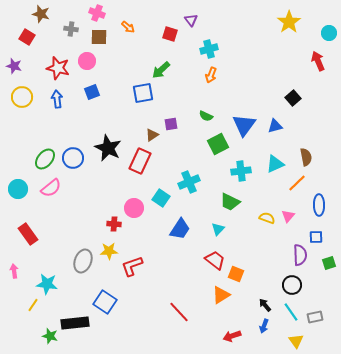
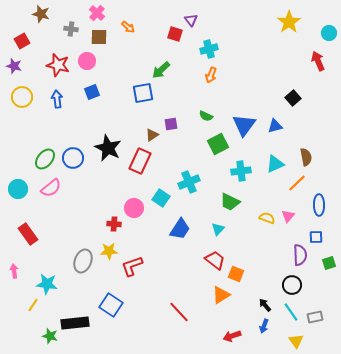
pink cross at (97, 13): rotated 21 degrees clockwise
red square at (170, 34): moved 5 px right
red square at (27, 37): moved 5 px left, 4 px down; rotated 28 degrees clockwise
red star at (58, 68): moved 3 px up
blue square at (105, 302): moved 6 px right, 3 px down
